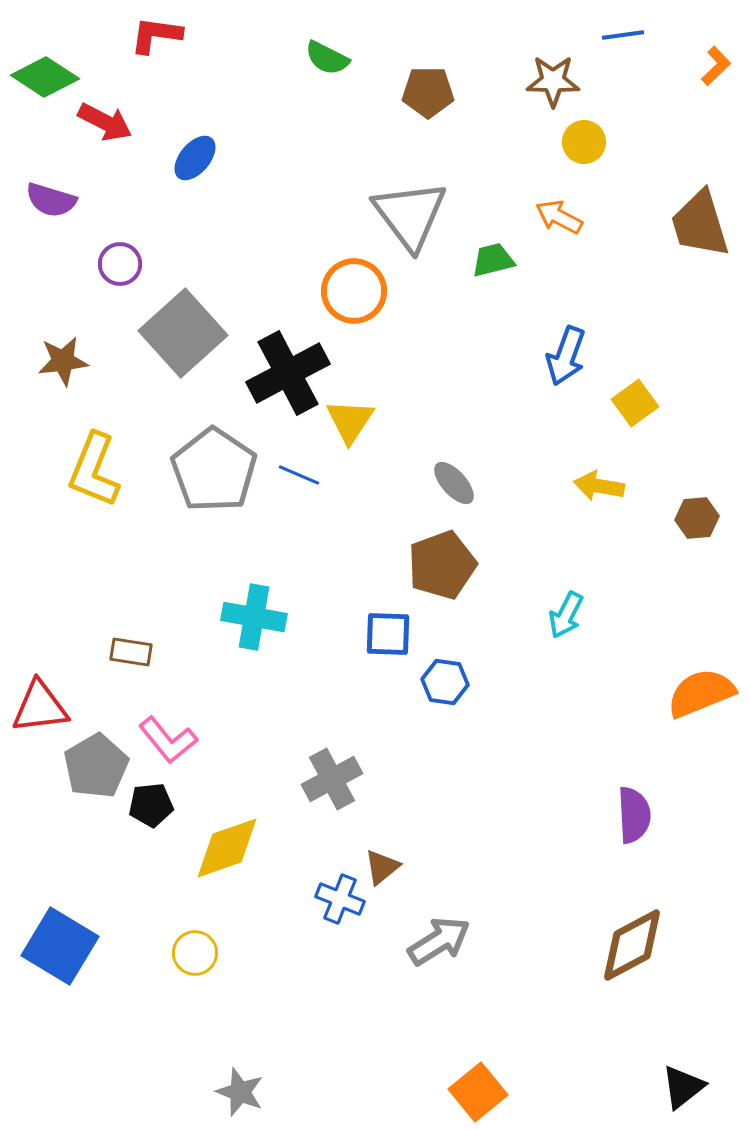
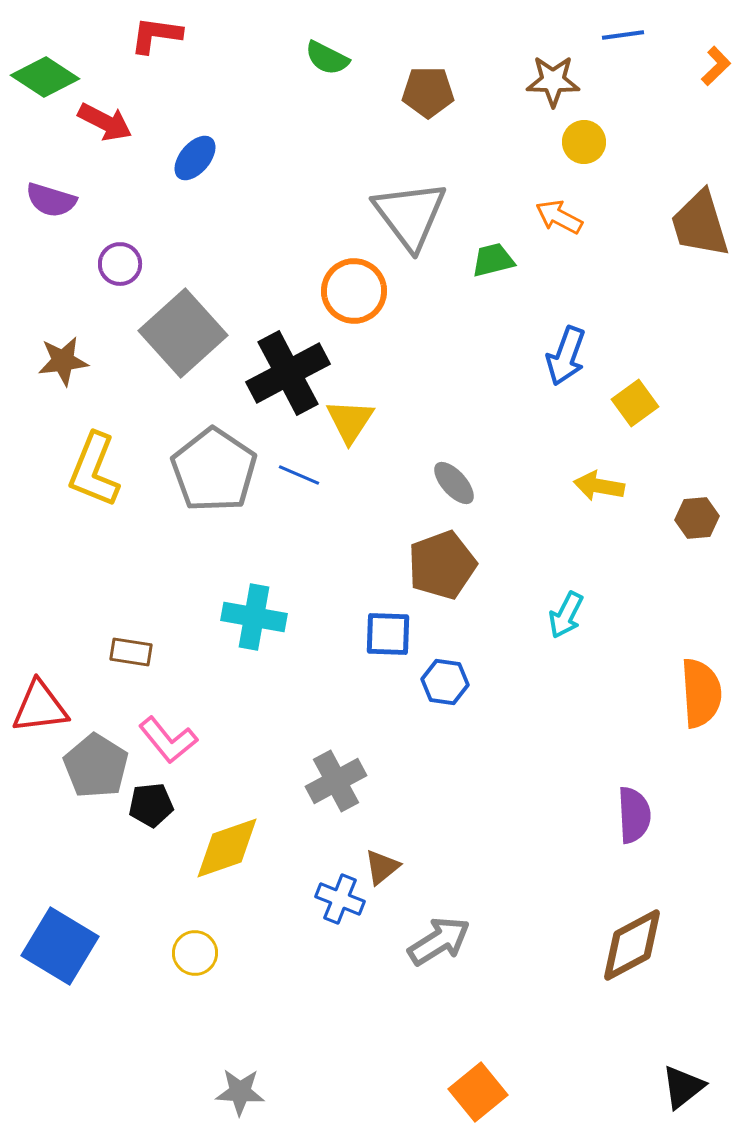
orange semicircle at (701, 693): rotated 108 degrees clockwise
gray pentagon at (96, 766): rotated 10 degrees counterclockwise
gray cross at (332, 779): moved 4 px right, 2 px down
gray star at (240, 1092): rotated 18 degrees counterclockwise
